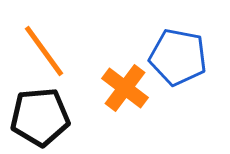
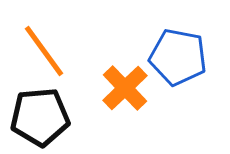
orange cross: rotated 9 degrees clockwise
